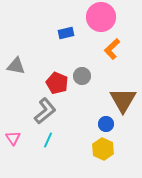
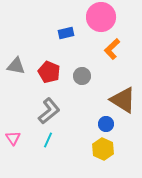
red pentagon: moved 8 px left, 11 px up
brown triangle: rotated 28 degrees counterclockwise
gray L-shape: moved 4 px right
